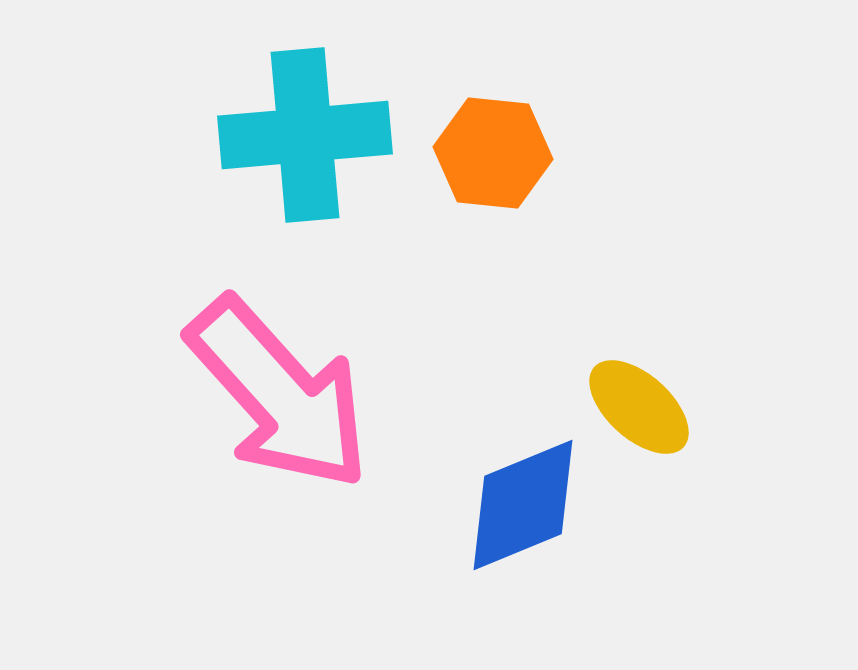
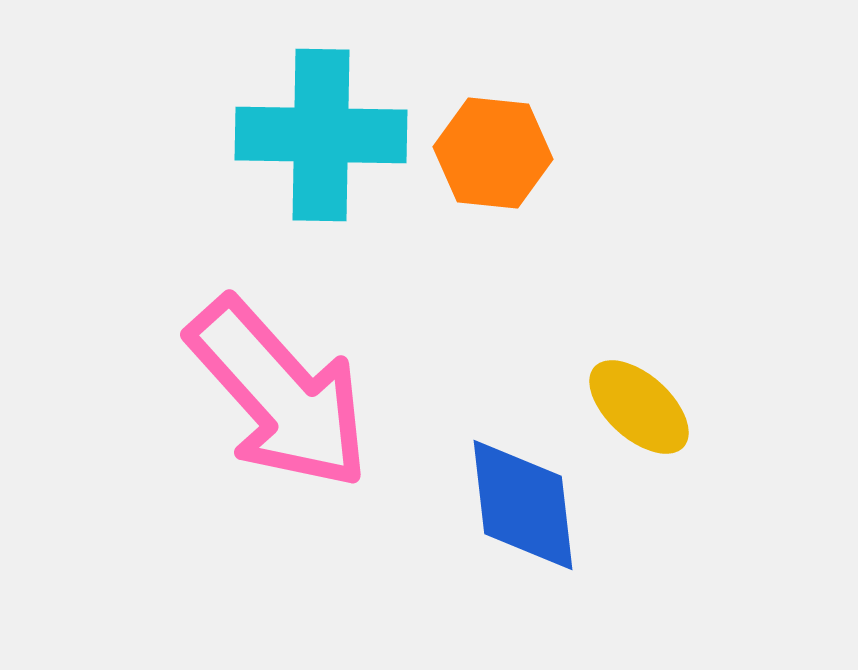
cyan cross: moved 16 px right; rotated 6 degrees clockwise
blue diamond: rotated 74 degrees counterclockwise
